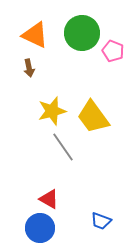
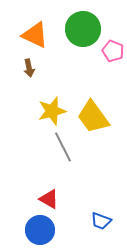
green circle: moved 1 px right, 4 px up
gray line: rotated 8 degrees clockwise
blue circle: moved 2 px down
